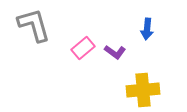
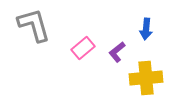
blue arrow: moved 1 px left
purple L-shape: moved 2 px right; rotated 105 degrees clockwise
yellow cross: moved 3 px right, 12 px up
